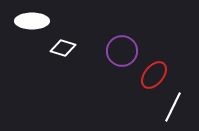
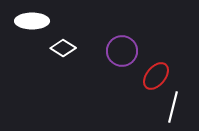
white diamond: rotated 15 degrees clockwise
red ellipse: moved 2 px right, 1 px down
white line: rotated 12 degrees counterclockwise
